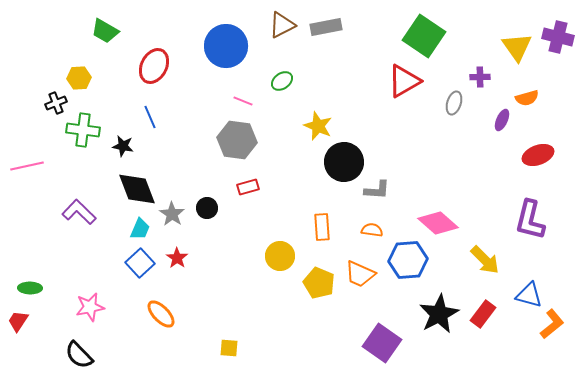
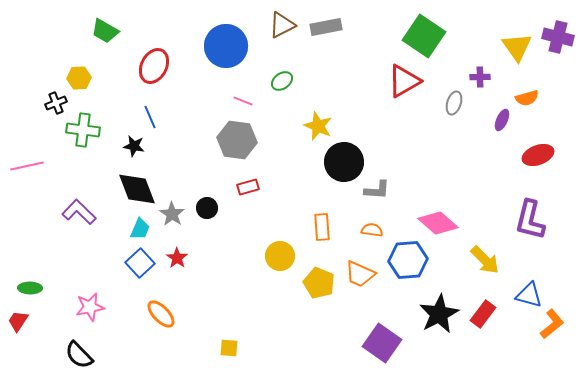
black star at (123, 146): moved 11 px right
